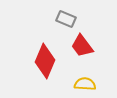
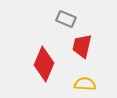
red trapezoid: rotated 50 degrees clockwise
red diamond: moved 1 px left, 3 px down
